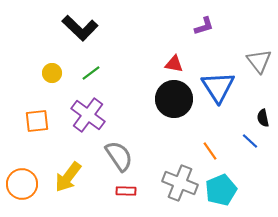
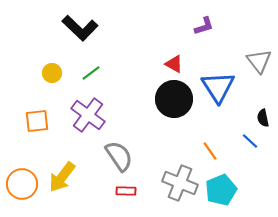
red triangle: rotated 18 degrees clockwise
yellow arrow: moved 6 px left
